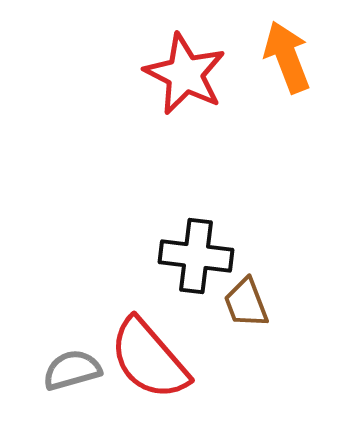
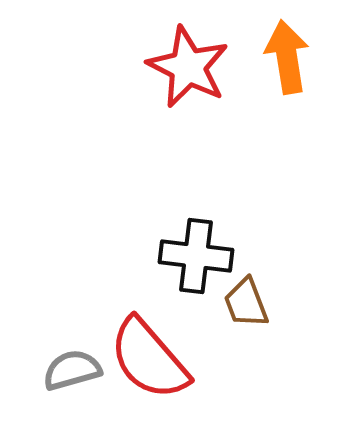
orange arrow: rotated 12 degrees clockwise
red star: moved 3 px right, 7 px up
